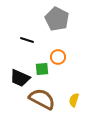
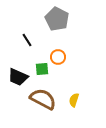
black line: rotated 40 degrees clockwise
black trapezoid: moved 2 px left, 1 px up
brown semicircle: moved 1 px right
